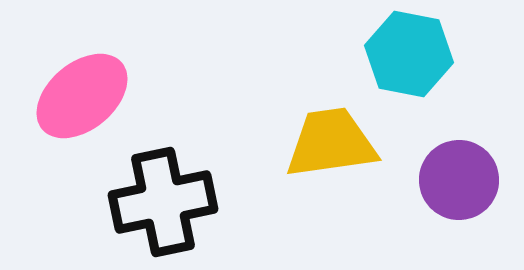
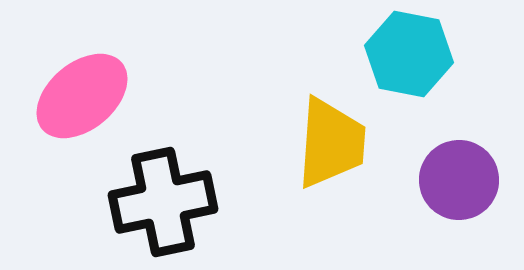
yellow trapezoid: rotated 102 degrees clockwise
